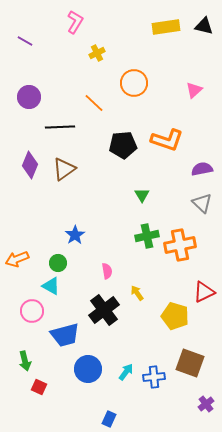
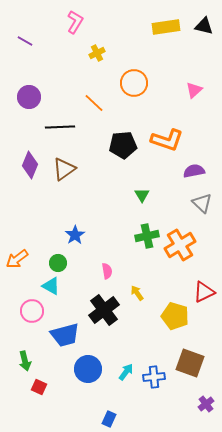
purple semicircle: moved 8 px left, 2 px down
orange cross: rotated 20 degrees counterclockwise
orange arrow: rotated 15 degrees counterclockwise
